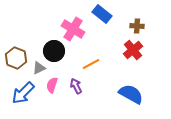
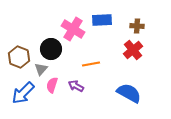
blue rectangle: moved 6 px down; rotated 42 degrees counterclockwise
black circle: moved 3 px left, 2 px up
brown hexagon: moved 3 px right, 1 px up
orange line: rotated 18 degrees clockwise
gray triangle: moved 2 px right, 1 px down; rotated 24 degrees counterclockwise
purple arrow: rotated 35 degrees counterclockwise
blue semicircle: moved 2 px left, 1 px up
